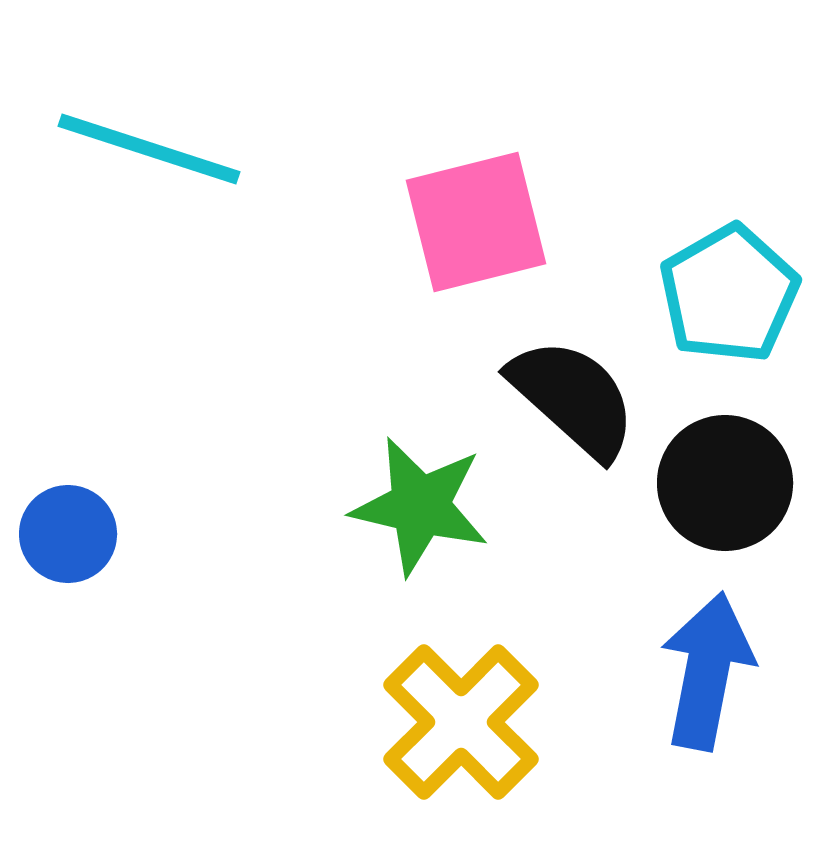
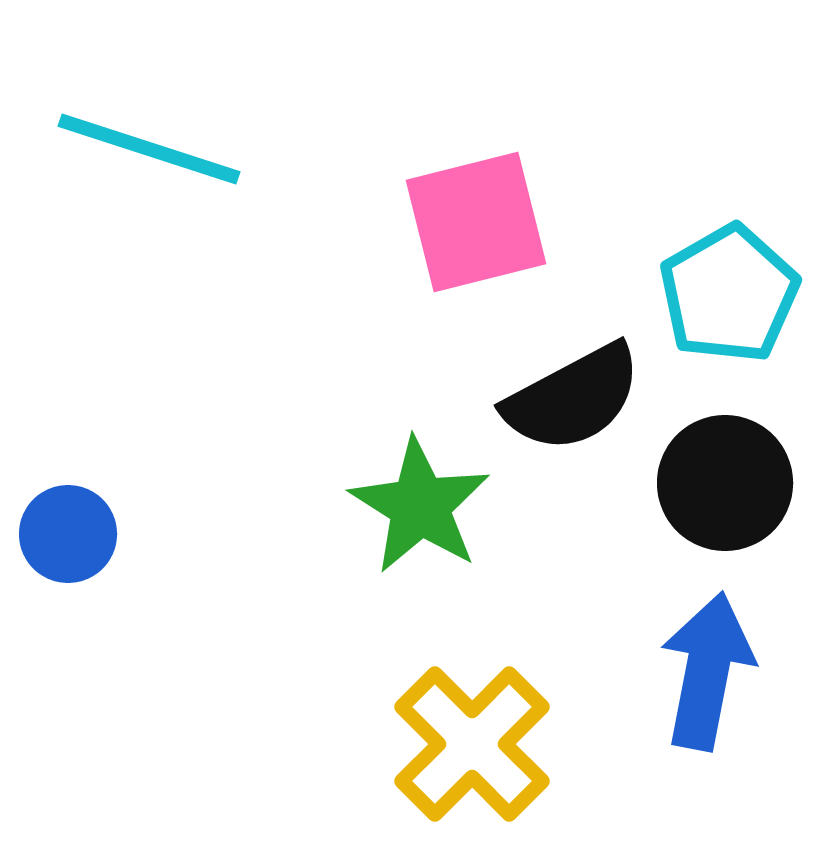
black semicircle: rotated 110 degrees clockwise
green star: rotated 19 degrees clockwise
yellow cross: moved 11 px right, 22 px down
